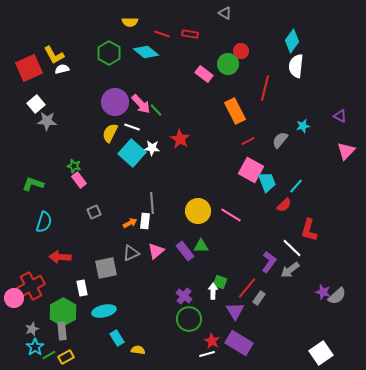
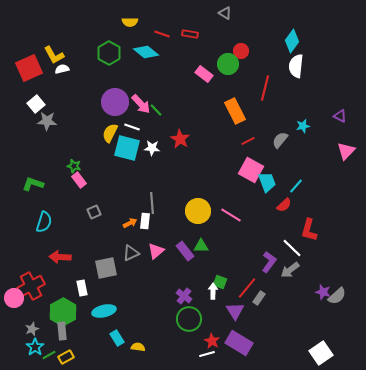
cyan square at (132, 153): moved 5 px left, 5 px up; rotated 28 degrees counterclockwise
yellow semicircle at (138, 350): moved 3 px up
